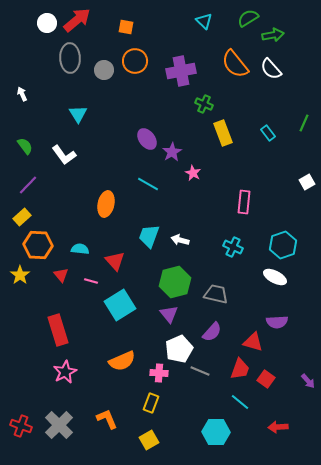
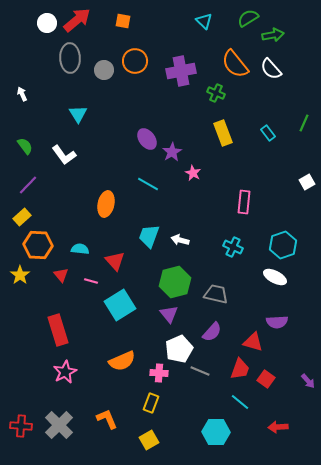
orange square at (126, 27): moved 3 px left, 6 px up
green cross at (204, 104): moved 12 px right, 11 px up
red cross at (21, 426): rotated 15 degrees counterclockwise
